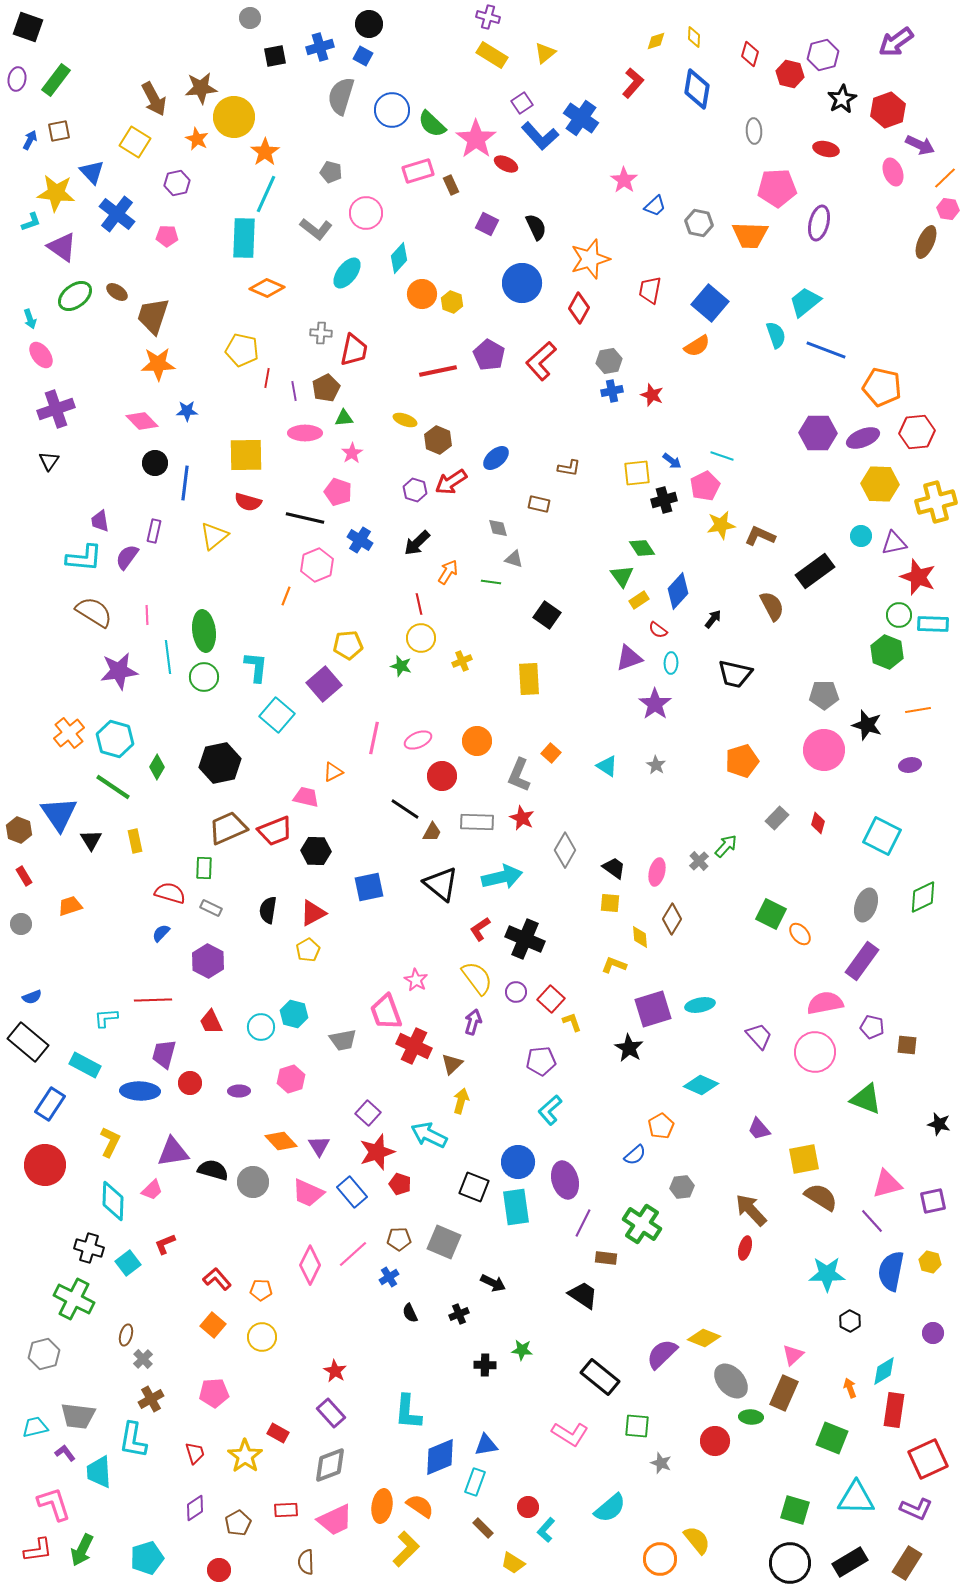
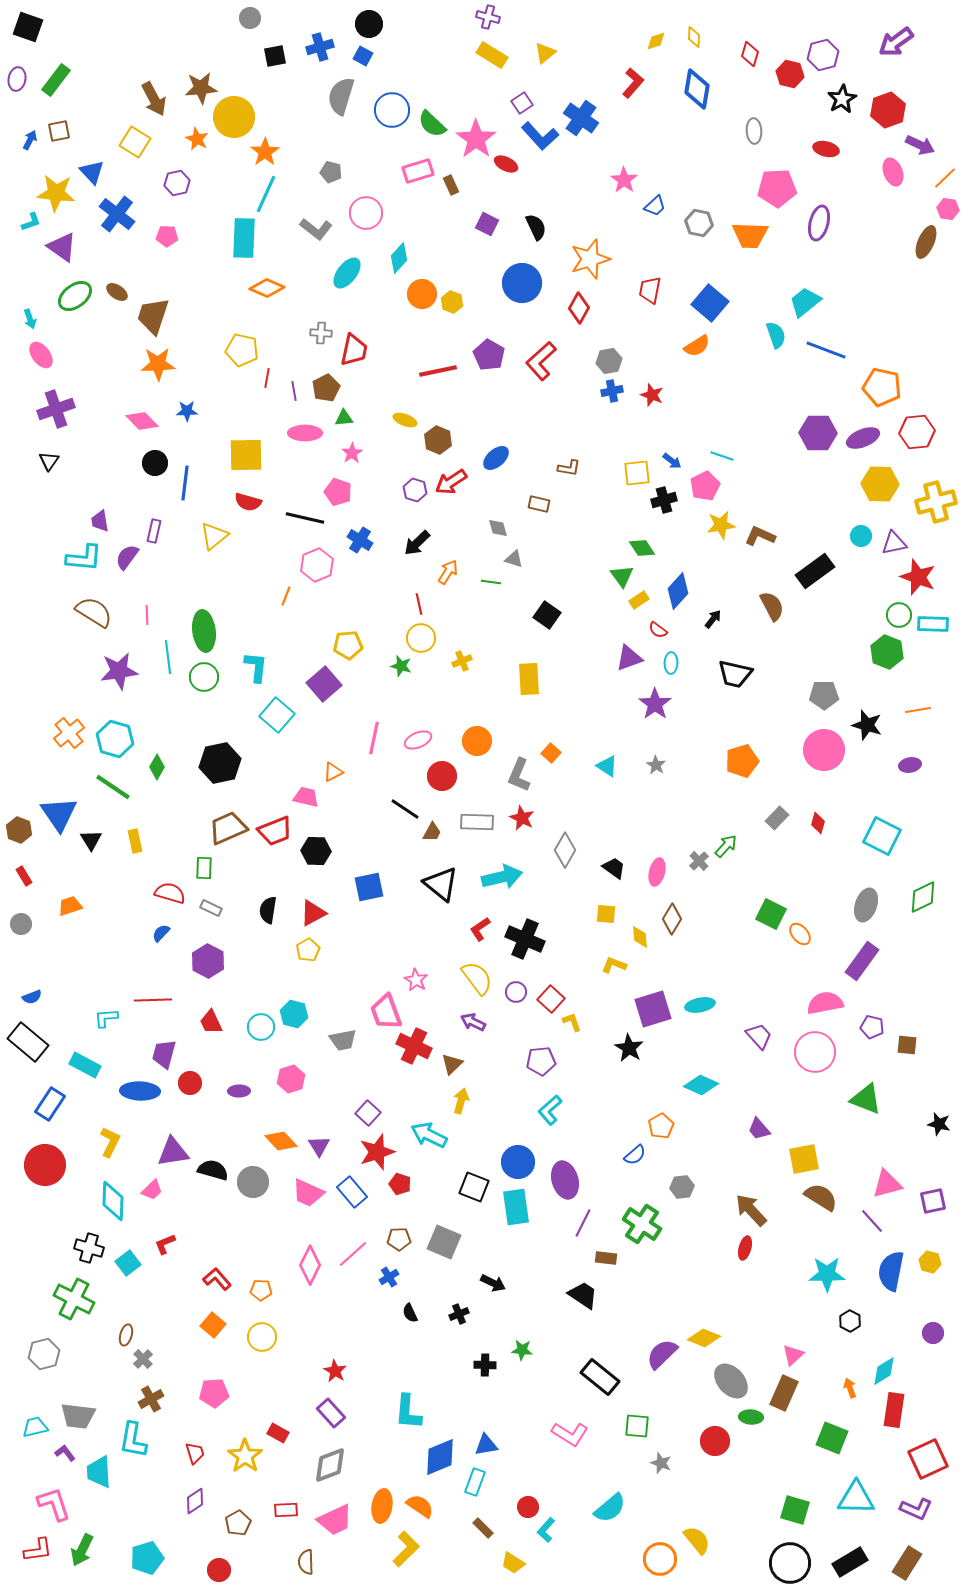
yellow square at (610, 903): moved 4 px left, 11 px down
purple arrow at (473, 1022): rotated 80 degrees counterclockwise
purple diamond at (195, 1508): moved 7 px up
